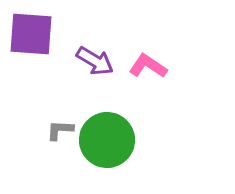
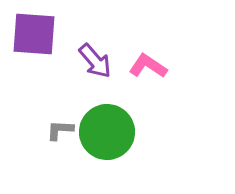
purple square: moved 3 px right
purple arrow: rotated 18 degrees clockwise
green circle: moved 8 px up
